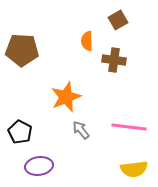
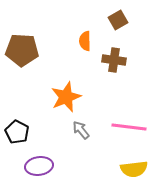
orange semicircle: moved 2 px left
black pentagon: moved 3 px left
